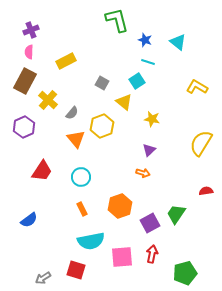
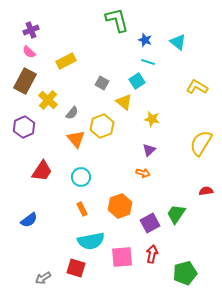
pink semicircle: rotated 48 degrees counterclockwise
red square: moved 2 px up
